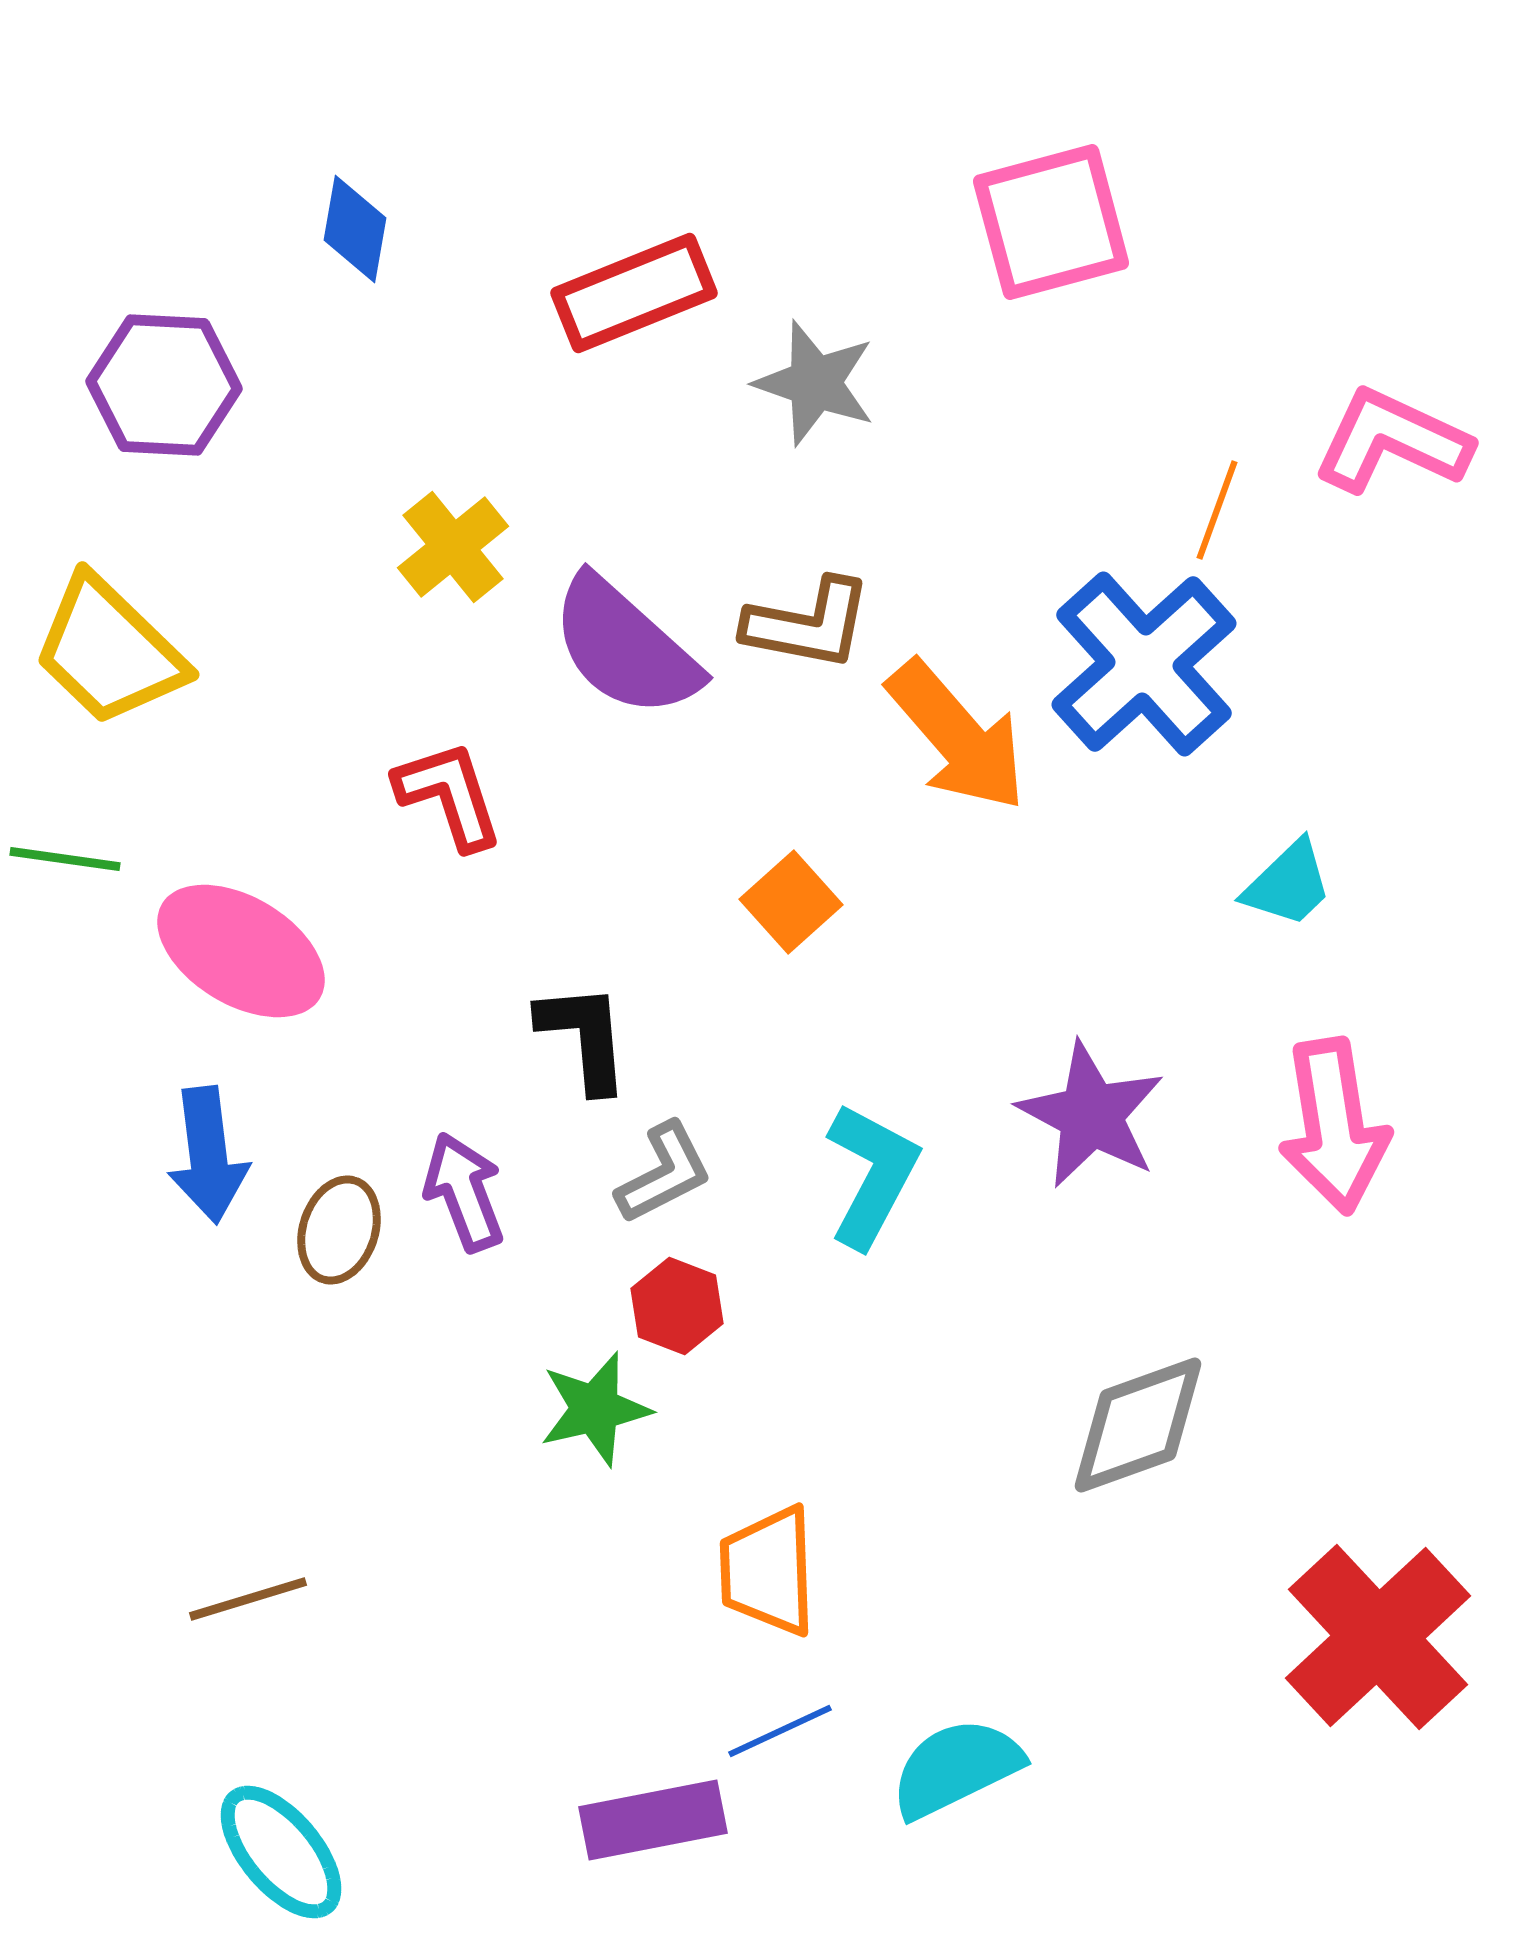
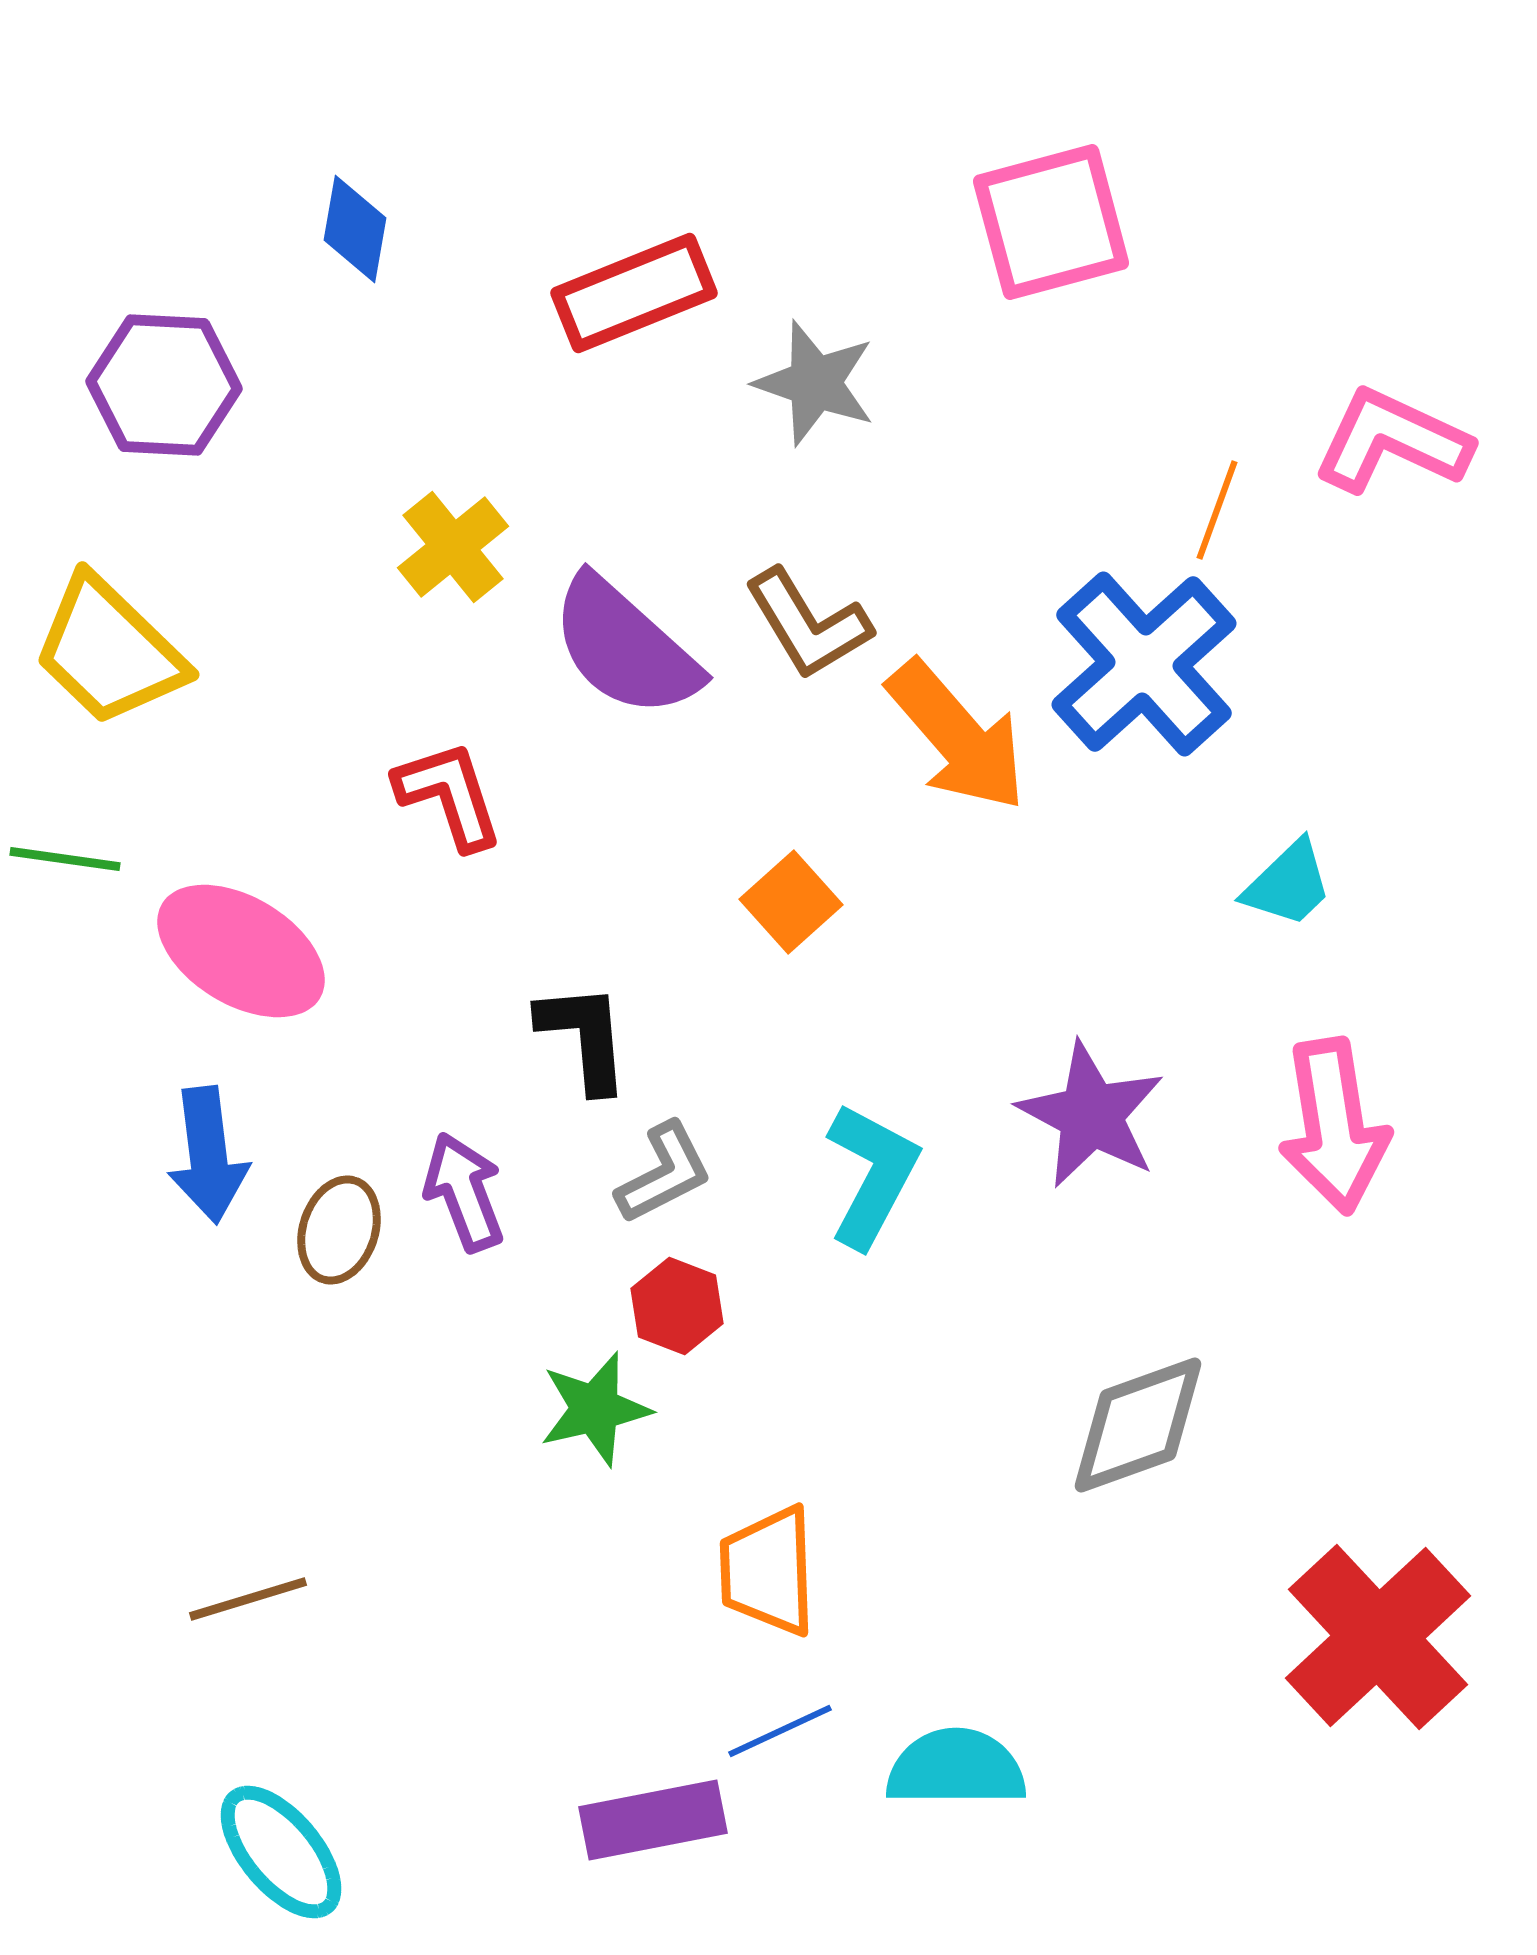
brown L-shape: rotated 48 degrees clockwise
cyan semicircle: rotated 26 degrees clockwise
